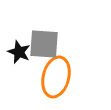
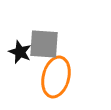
black star: moved 1 px right
